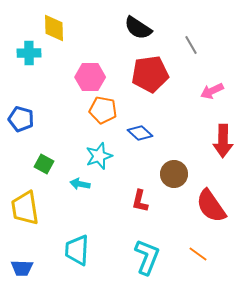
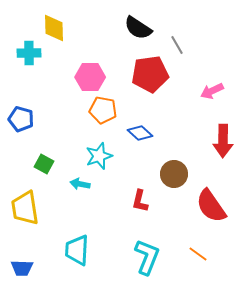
gray line: moved 14 px left
